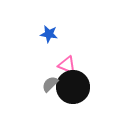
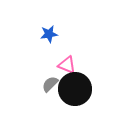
blue star: rotated 18 degrees counterclockwise
black circle: moved 2 px right, 2 px down
